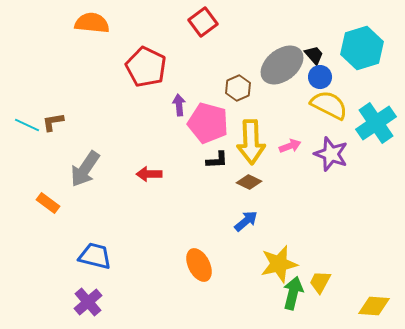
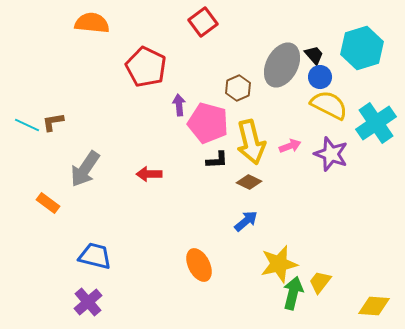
gray ellipse: rotated 24 degrees counterclockwise
yellow arrow: rotated 12 degrees counterclockwise
yellow trapezoid: rotated 10 degrees clockwise
